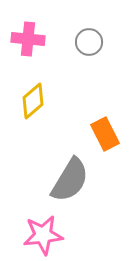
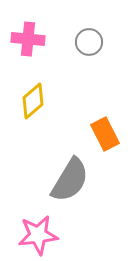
pink star: moved 5 px left
